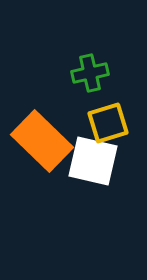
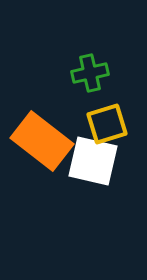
yellow square: moved 1 px left, 1 px down
orange rectangle: rotated 6 degrees counterclockwise
